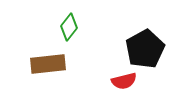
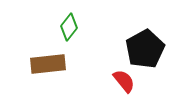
red semicircle: rotated 115 degrees counterclockwise
